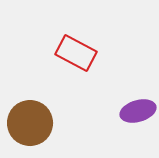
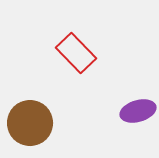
red rectangle: rotated 18 degrees clockwise
